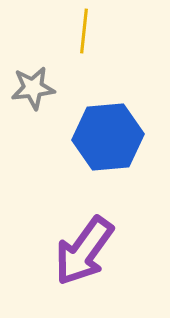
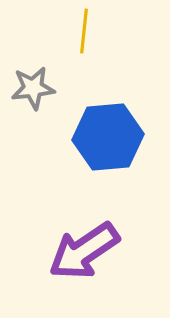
purple arrow: rotated 20 degrees clockwise
